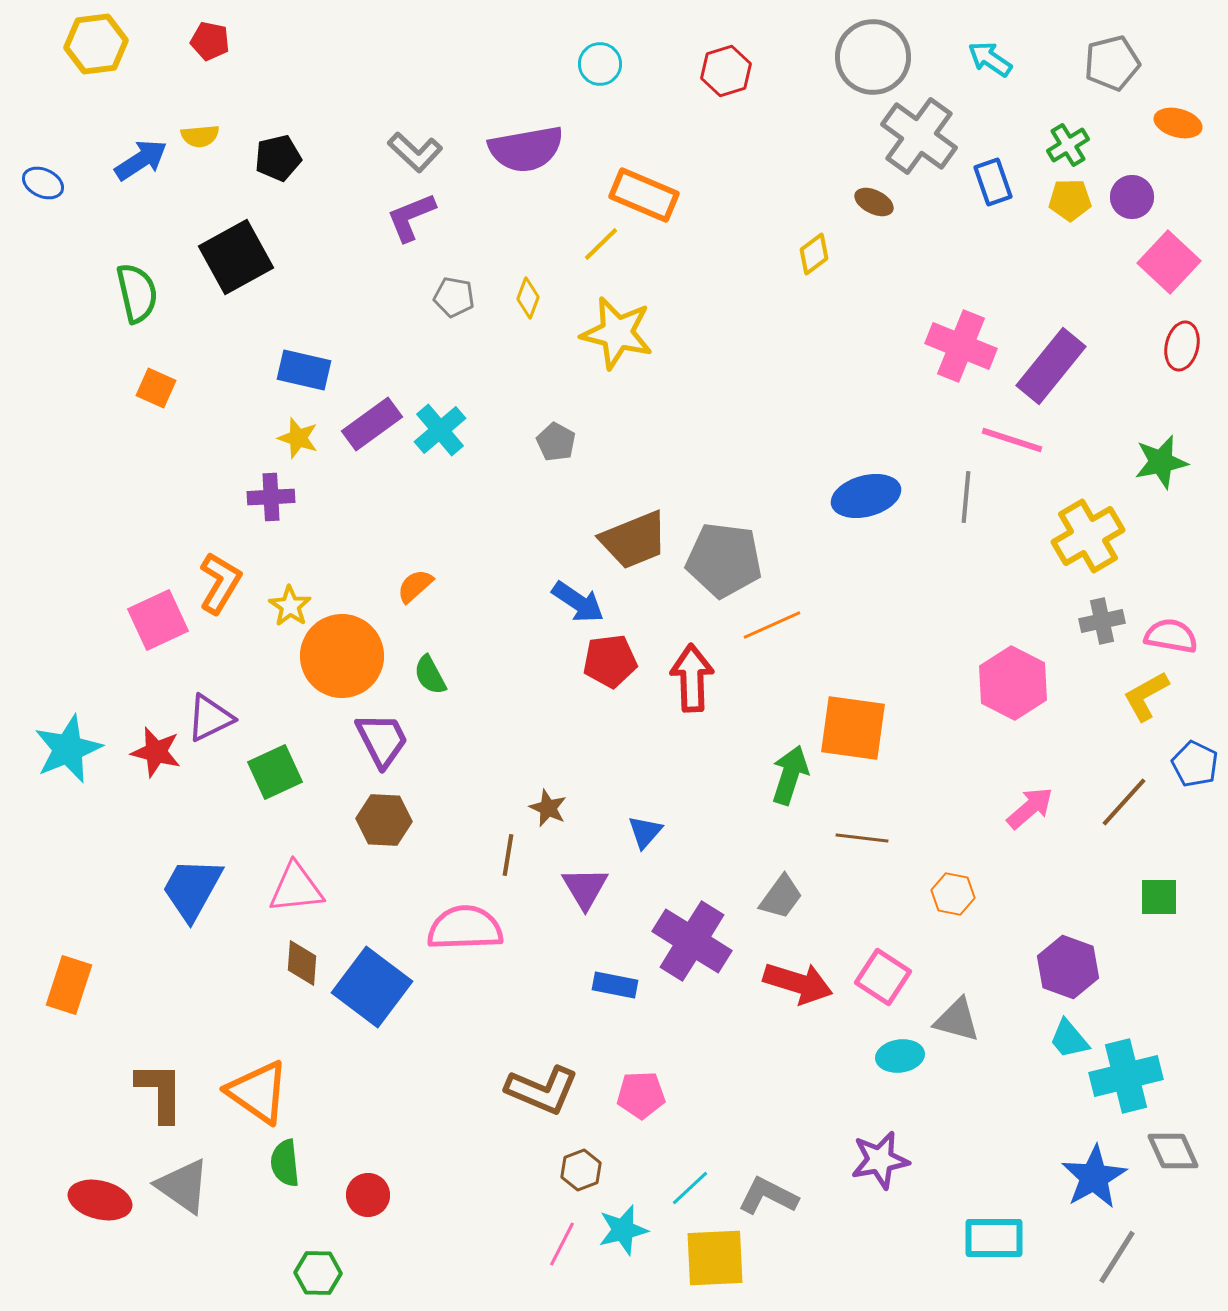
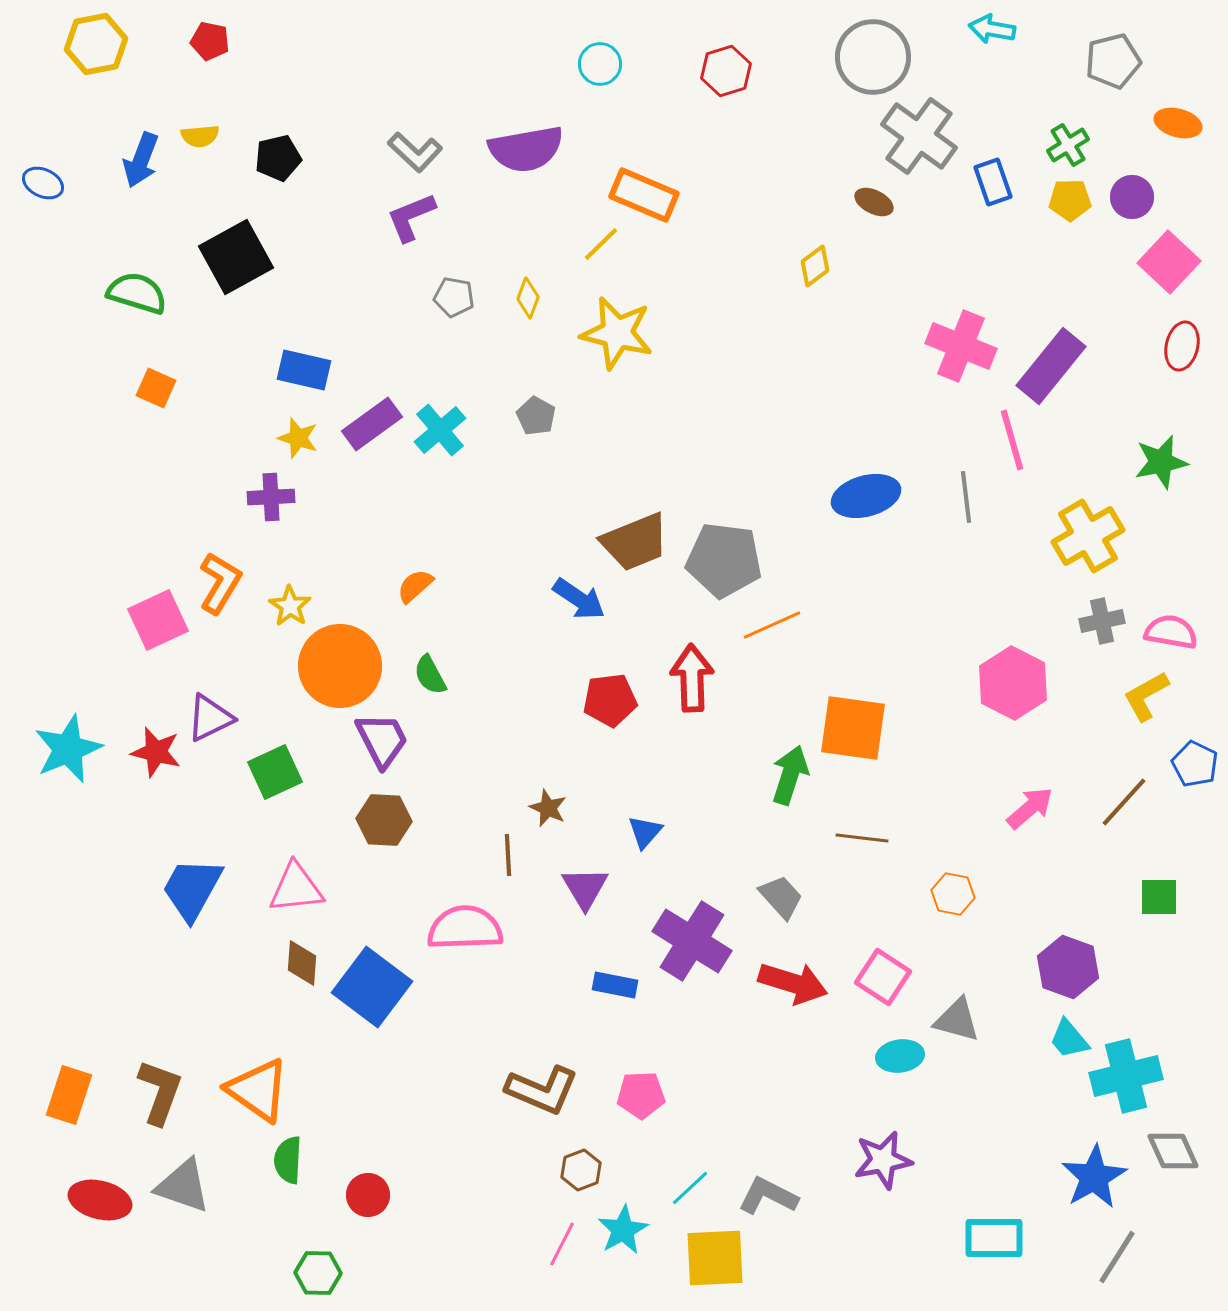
yellow hexagon at (96, 44): rotated 4 degrees counterclockwise
cyan arrow at (990, 59): moved 2 px right, 30 px up; rotated 24 degrees counterclockwise
gray pentagon at (1112, 63): moved 1 px right, 2 px up
blue arrow at (141, 160): rotated 144 degrees clockwise
yellow diamond at (814, 254): moved 1 px right, 12 px down
green semicircle at (137, 293): rotated 60 degrees counterclockwise
pink line at (1012, 440): rotated 56 degrees clockwise
gray pentagon at (556, 442): moved 20 px left, 26 px up
gray line at (966, 497): rotated 12 degrees counterclockwise
brown trapezoid at (634, 540): moved 1 px right, 2 px down
blue arrow at (578, 602): moved 1 px right, 3 px up
pink semicircle at (1171, 636): moved 4 px up
orange circle at (342, 656): moved 2 px left, 10 px down
red pentagon at (610, 661): moved 39 px down
brown line at (508, 855): rotated 12 degrees counterclockwise
gray trapezoid at (781, 897): rotated 78 degrees counterclockwise
red arrow at (798, 983): moved 5 px left
orange rectangle at (69, 985): moved 110 px down
brown L-shape at (160, 1092): rotated 20 degrees clockwise
orange triangle at (258, 1092): moved 2 px up
purple star at (880, 1160): moved 3 px right
green semicircle at (285, 1163): moved 3 px right, 3 px up; rotated 9 degrees clockwise
gray triangle at (183, 1186): rotated 16 degrees counterclockwise
cyan star at (623, 1230): rotated 15 degrees counterclockwise
